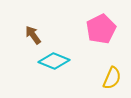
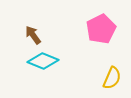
cyan diamond: moved 11 px left
